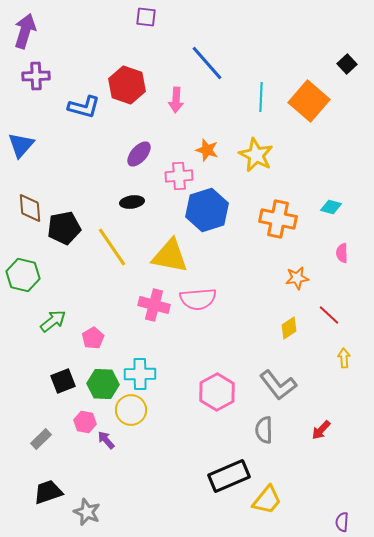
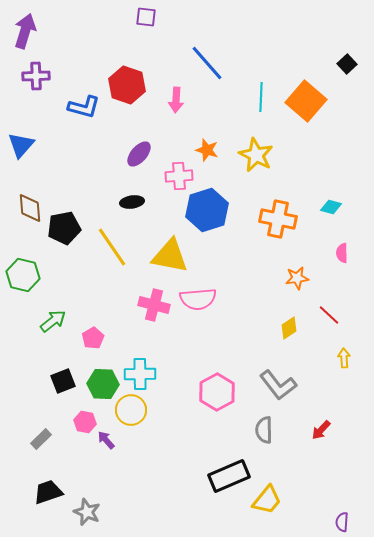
orange square at (309, 101): moved 3 px left
